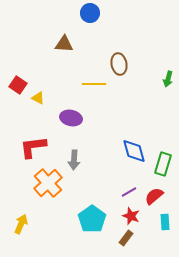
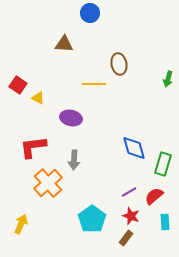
blue diamond: moved 3 px up
